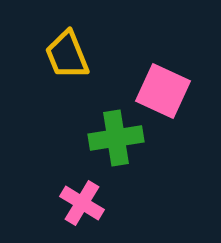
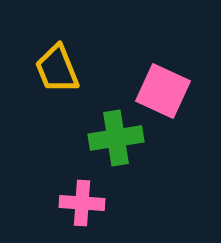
yellow trapezoid: moved 10 px left, 14 px down
pink cross: rotated 27 degrees counterclockwise
